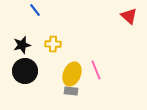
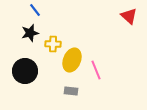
black star: moved 8 px right, 12 px up
yellow ellipse: moved 14 px up
